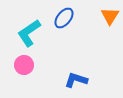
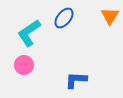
blue L-shape: rotated 15 degrees counterclockwise
